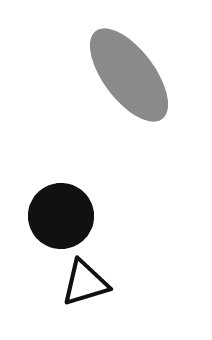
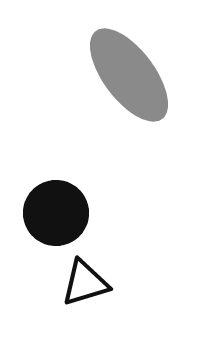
black circle: moved 5 px left, 3 px up
